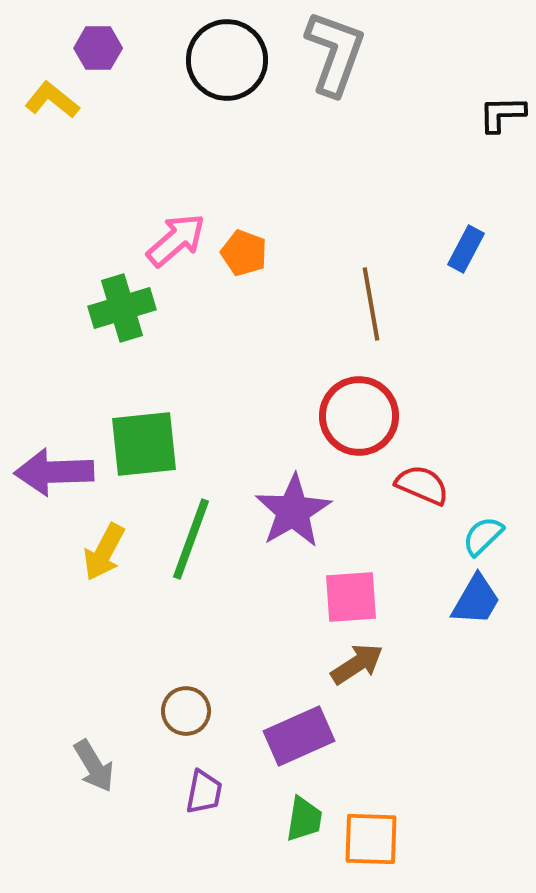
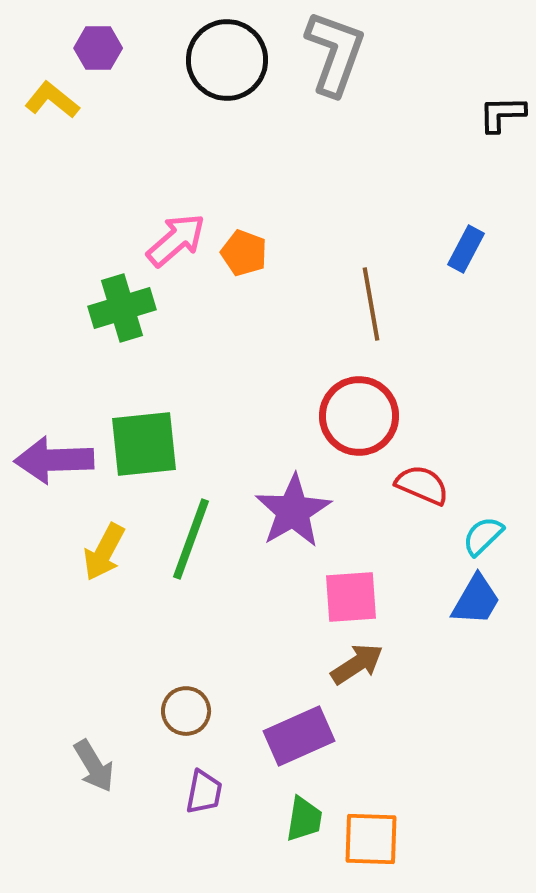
purple arrow: moved 12 px up
